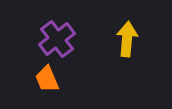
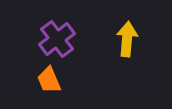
orange trapezoid: moved 2 px right, 1 px down
